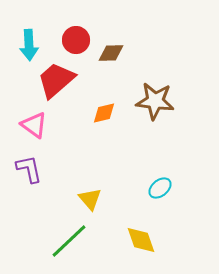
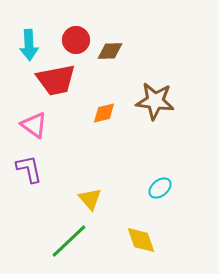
brown diamond: moved 1 px left, 2 px up
red trapezoid: rotated 150 degrees counterclockwise
